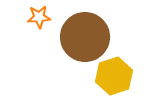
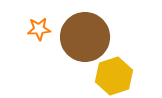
orange star: moved 12 px down
